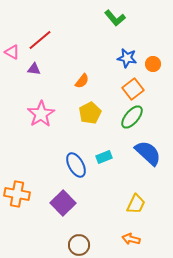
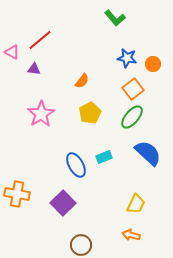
orange arrow: moved 4 px up
brown circle: moved 2 px right
